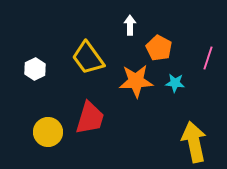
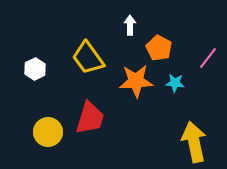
pink line: rotated 20 degrees clockwise
